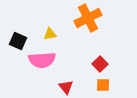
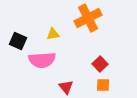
yellow triangle: moved 3 px right
